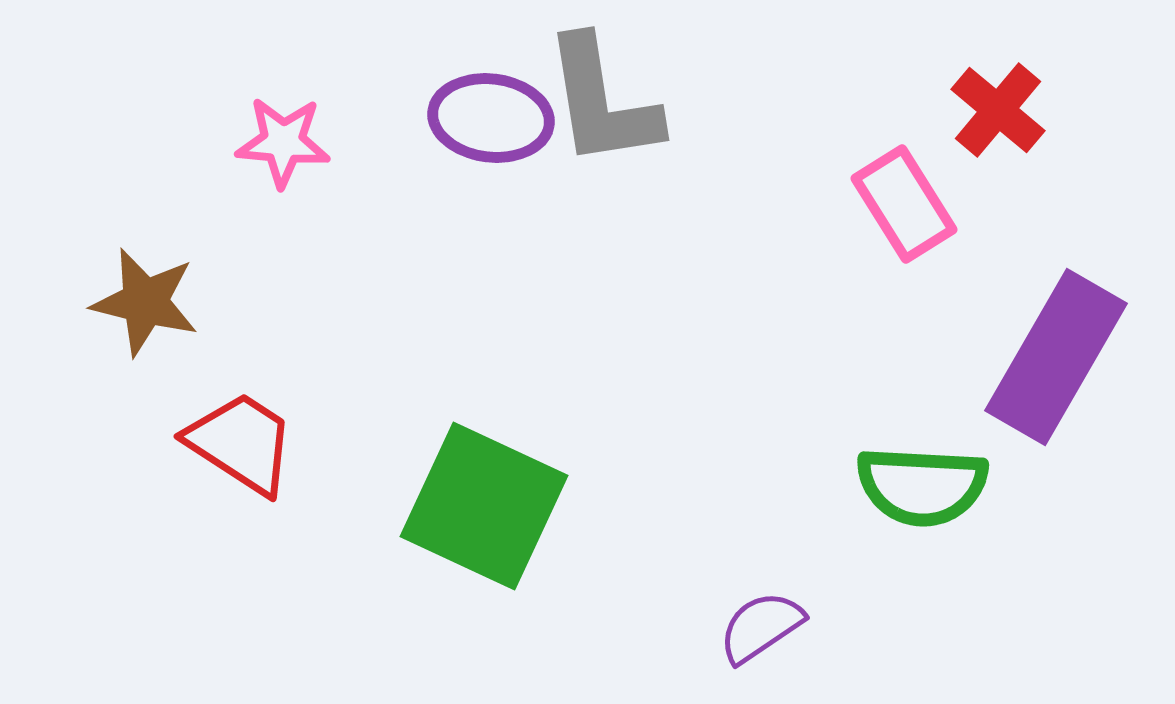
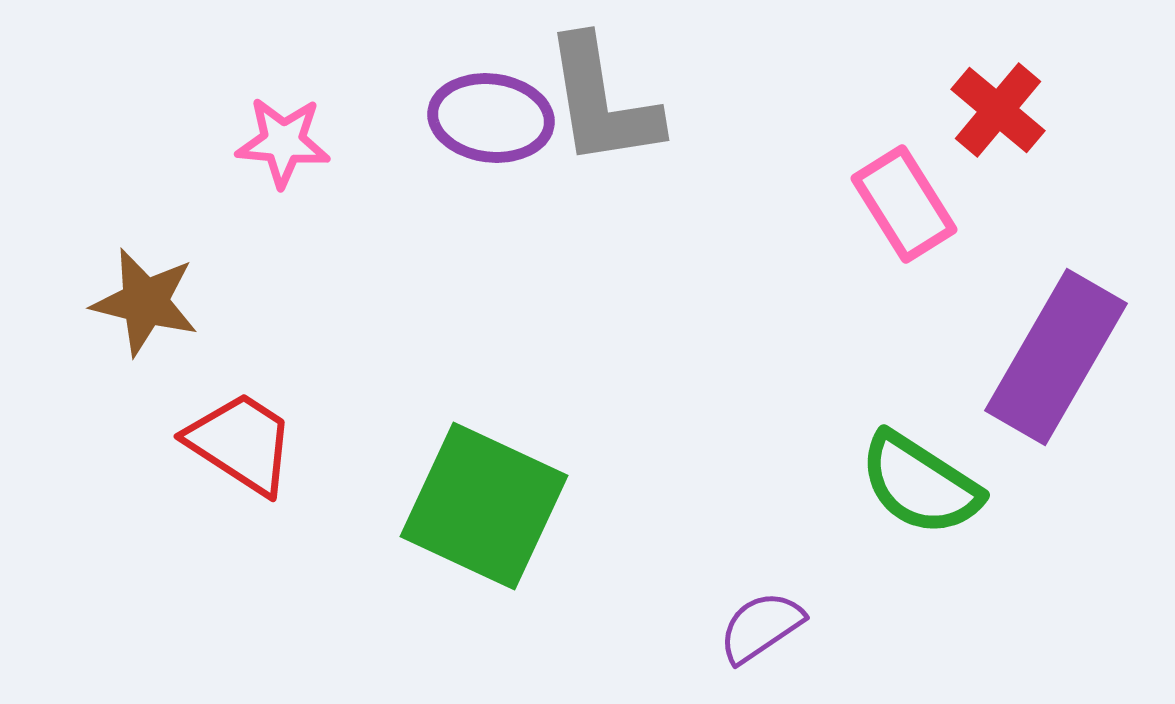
green semicircle: moved 2 px left, 2 px up; rotated 30 degrees clockwise
